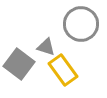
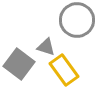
gray circle: moved 4 px left, 4 px up
yellow rectangle: moved 1 px right
